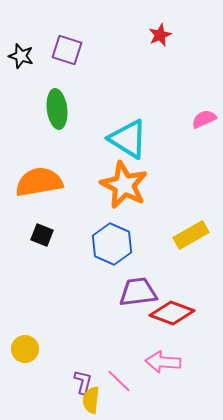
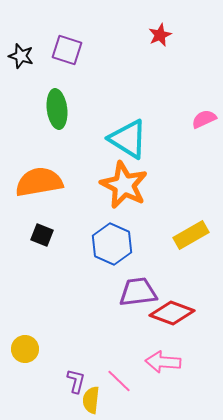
purple L-shape: moved 7 px left, 1 px up
